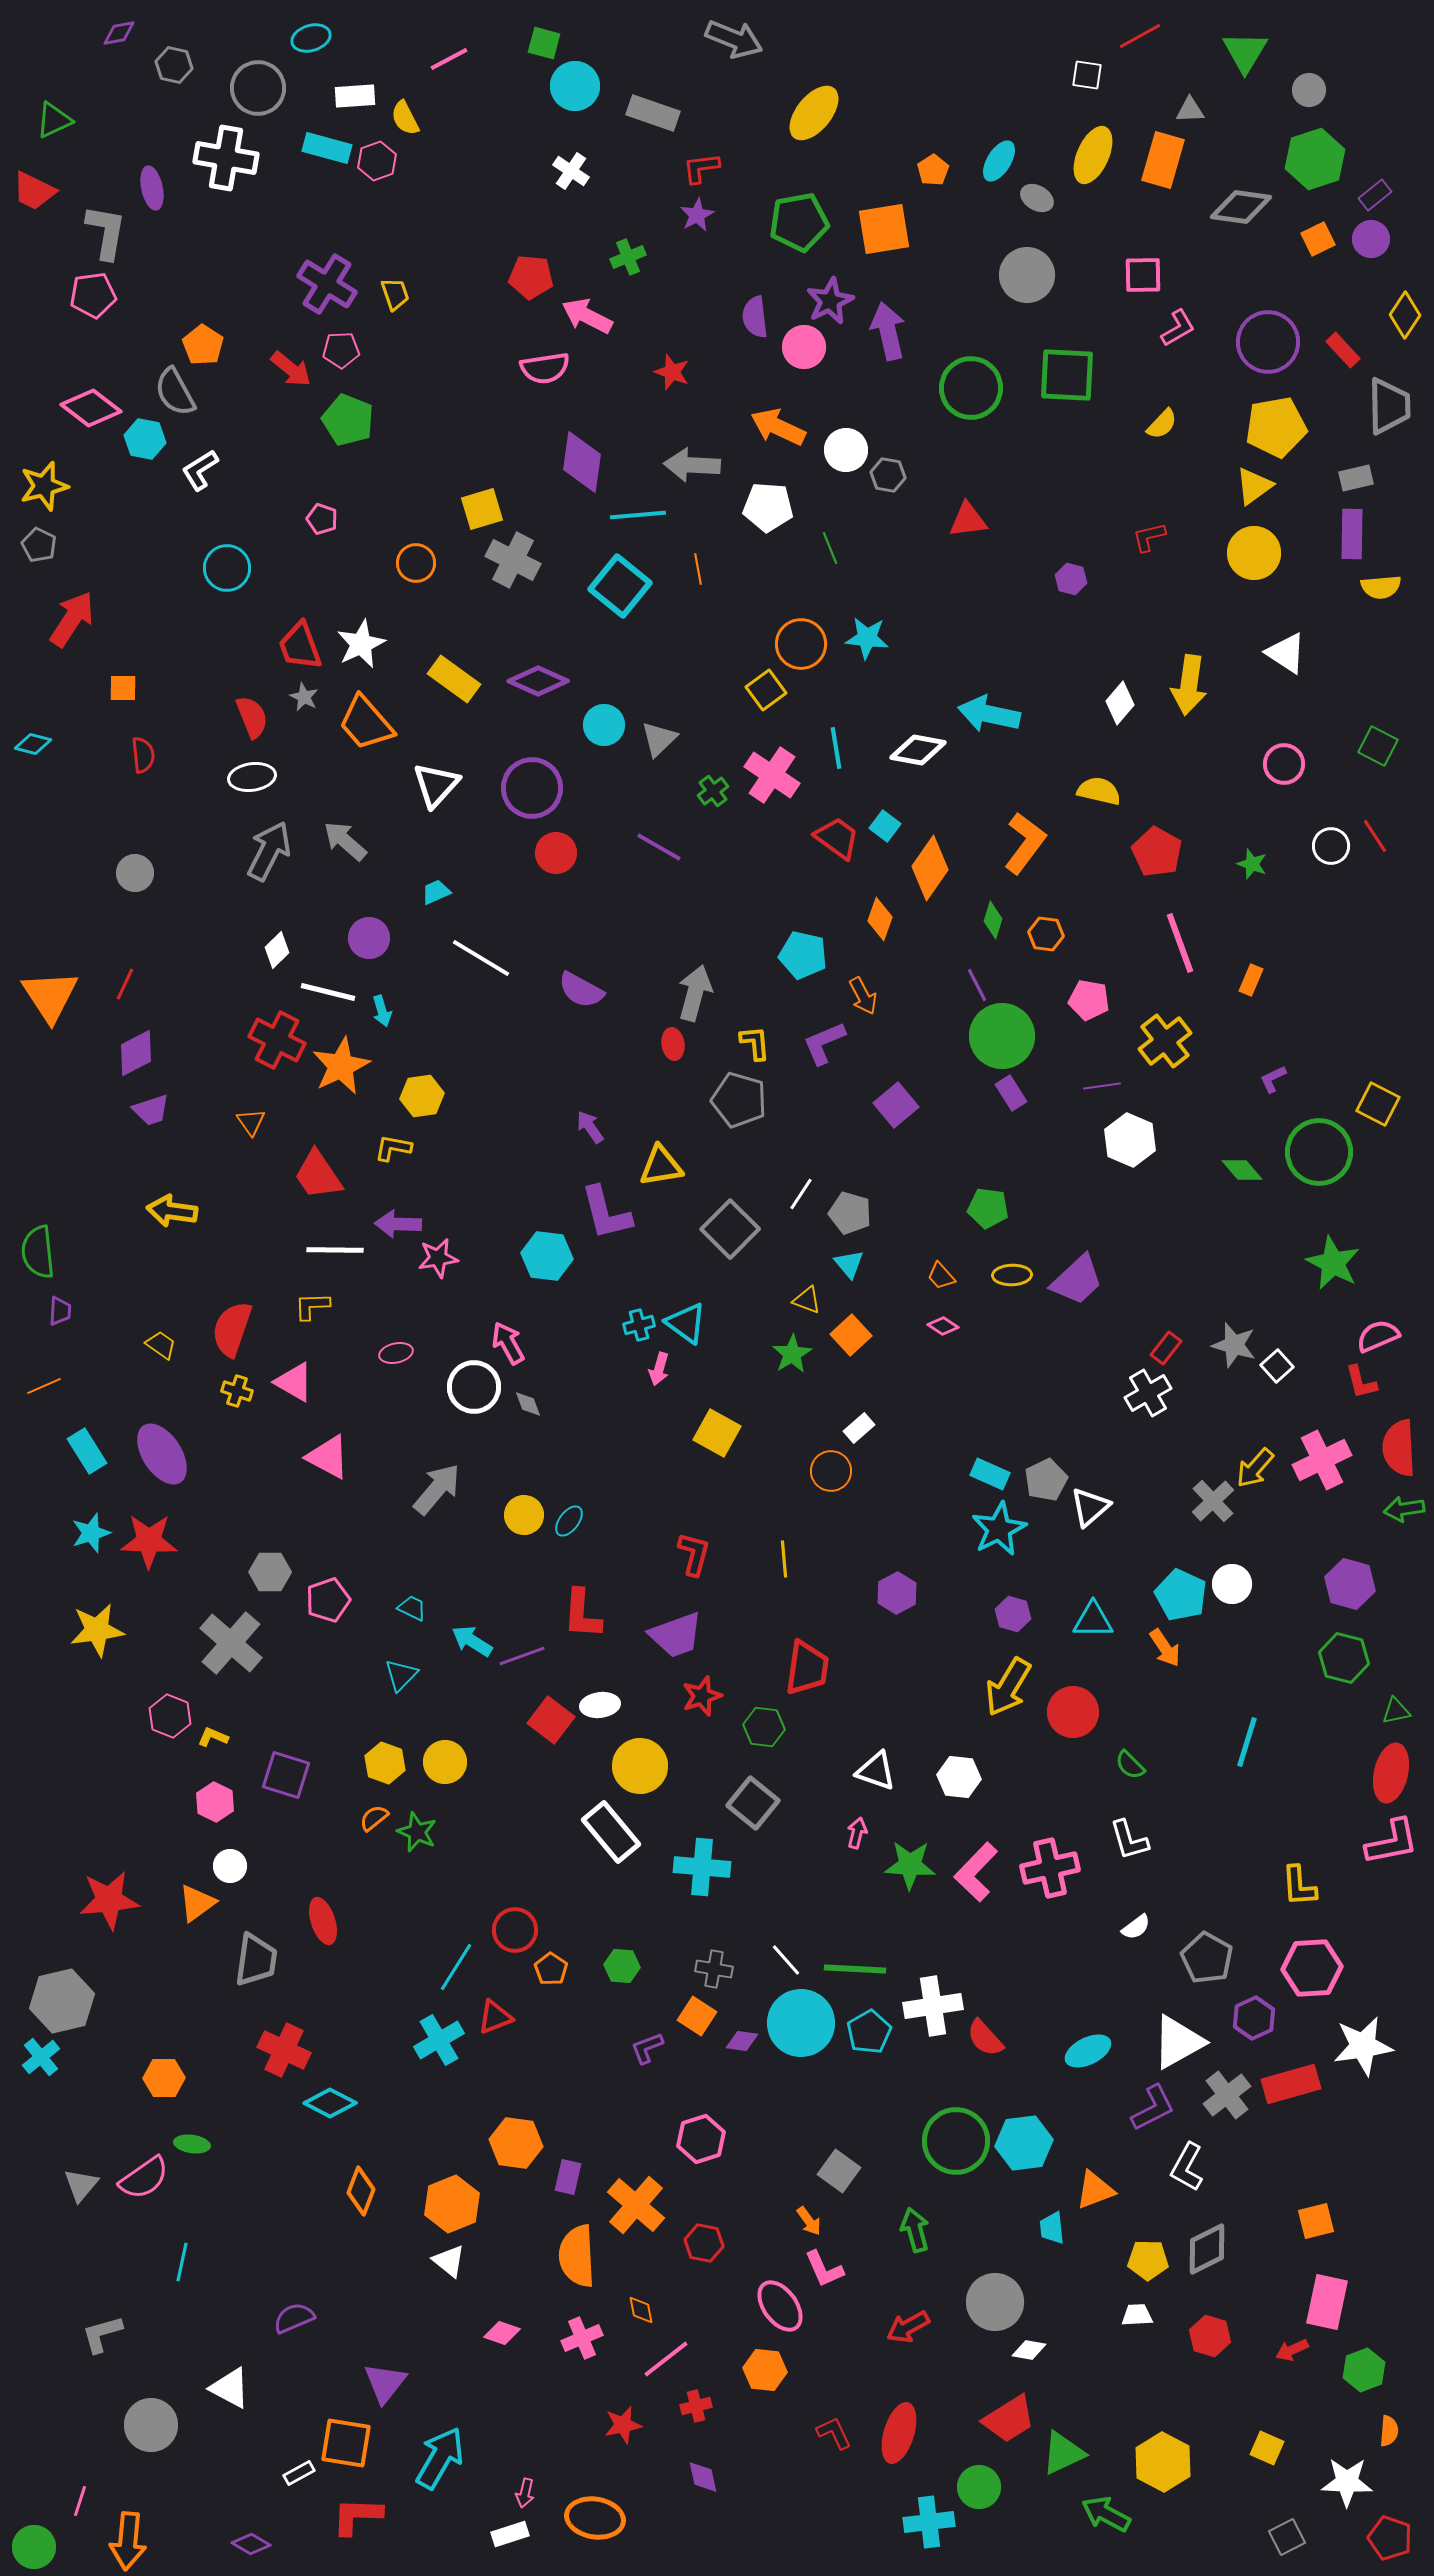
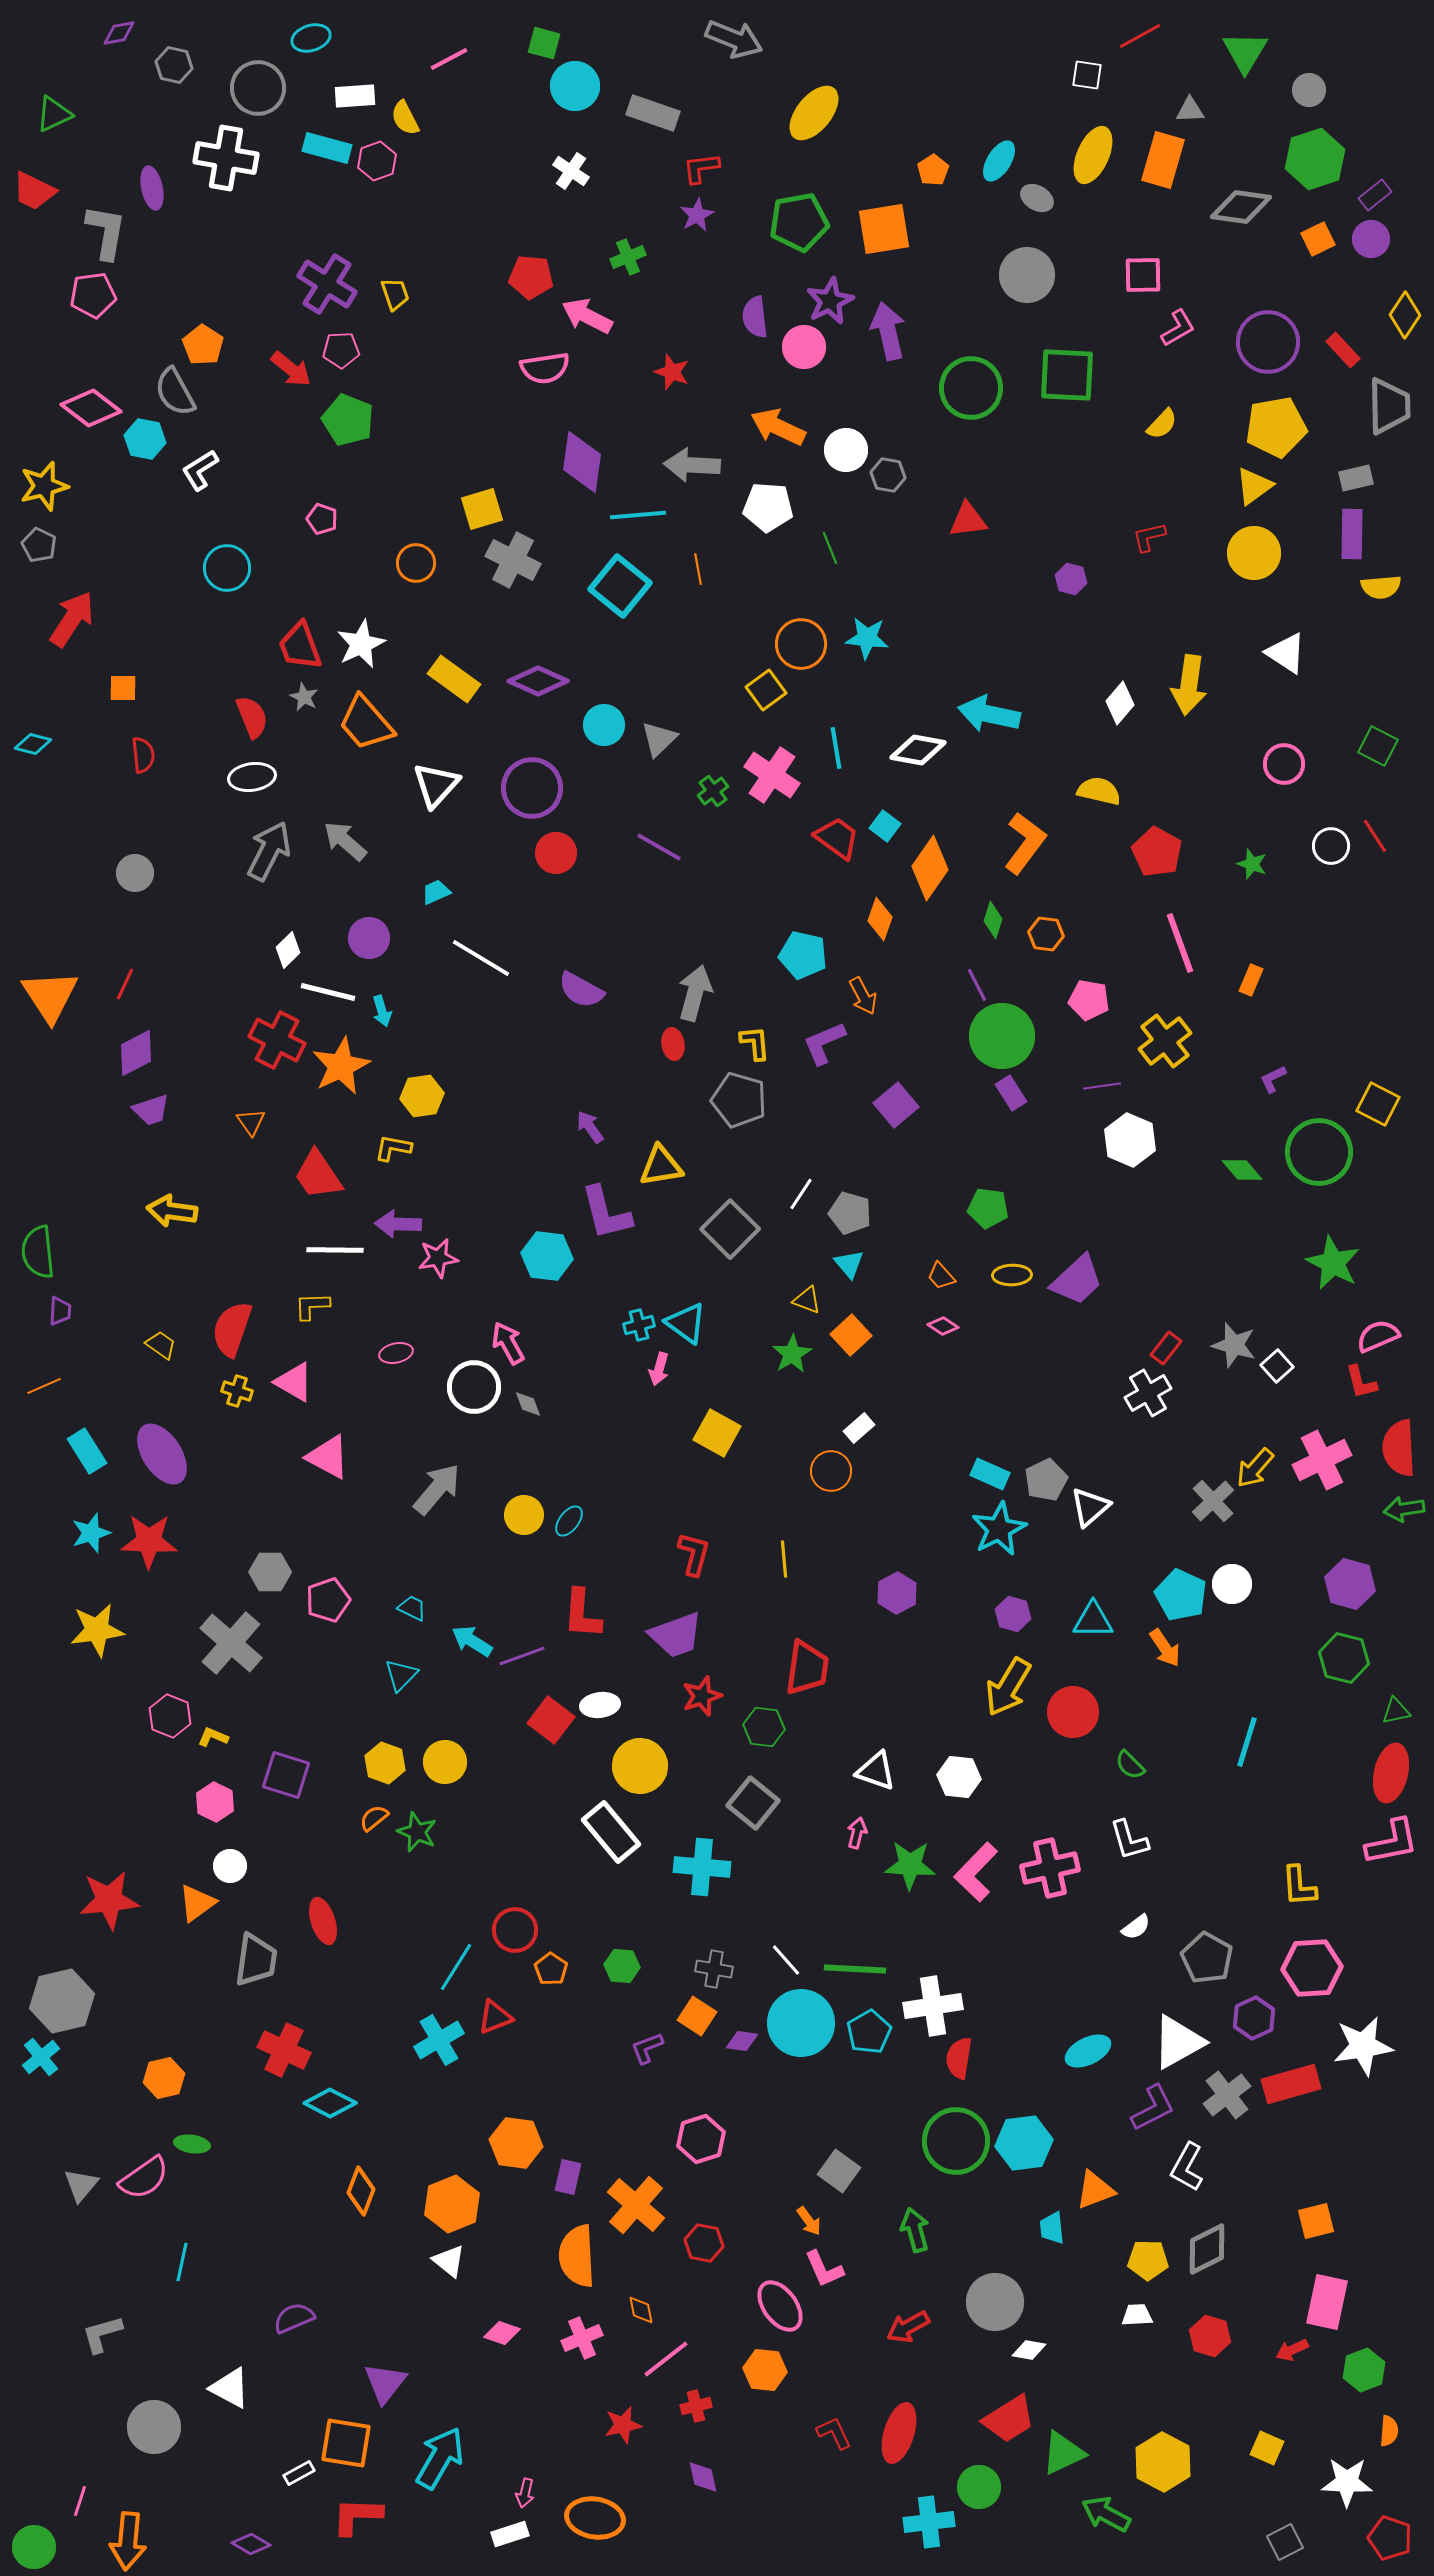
green triangle at (54, 120): moved 6 px up
white diamond at (277, 950): moved 11 px right
red semicircle at (985, 2038): moved 26 px left, 20 px down; rotated 51 degrees clockwise
orange hexagon at (164, 2078): rotated 12 degrees counterclockwise
gray circle at (151, 2425): moved 3 px right, 2 px down
gray square at (1287, 2537): moved 2 px left, 5 px down
